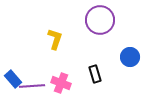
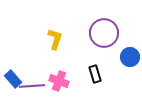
purple circle: moved 4 px right, 13 px down
pink cross: moved 2 px left, 2 px up
